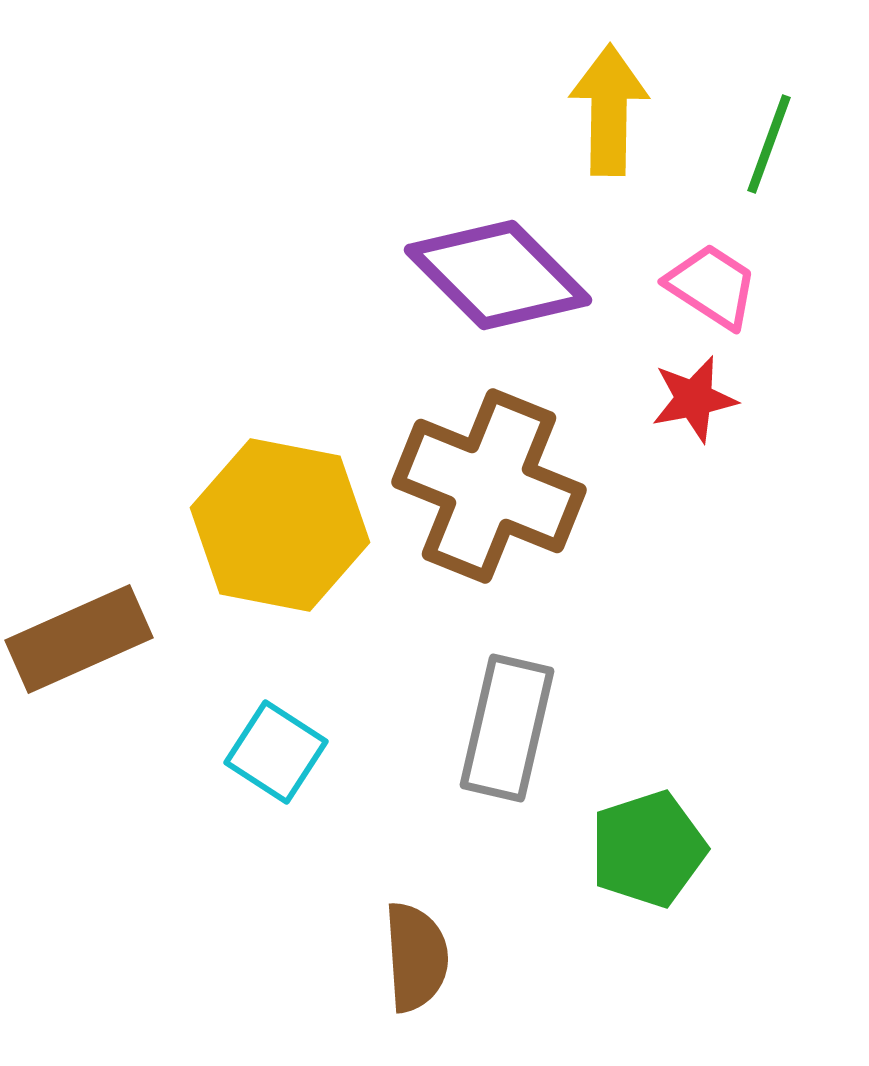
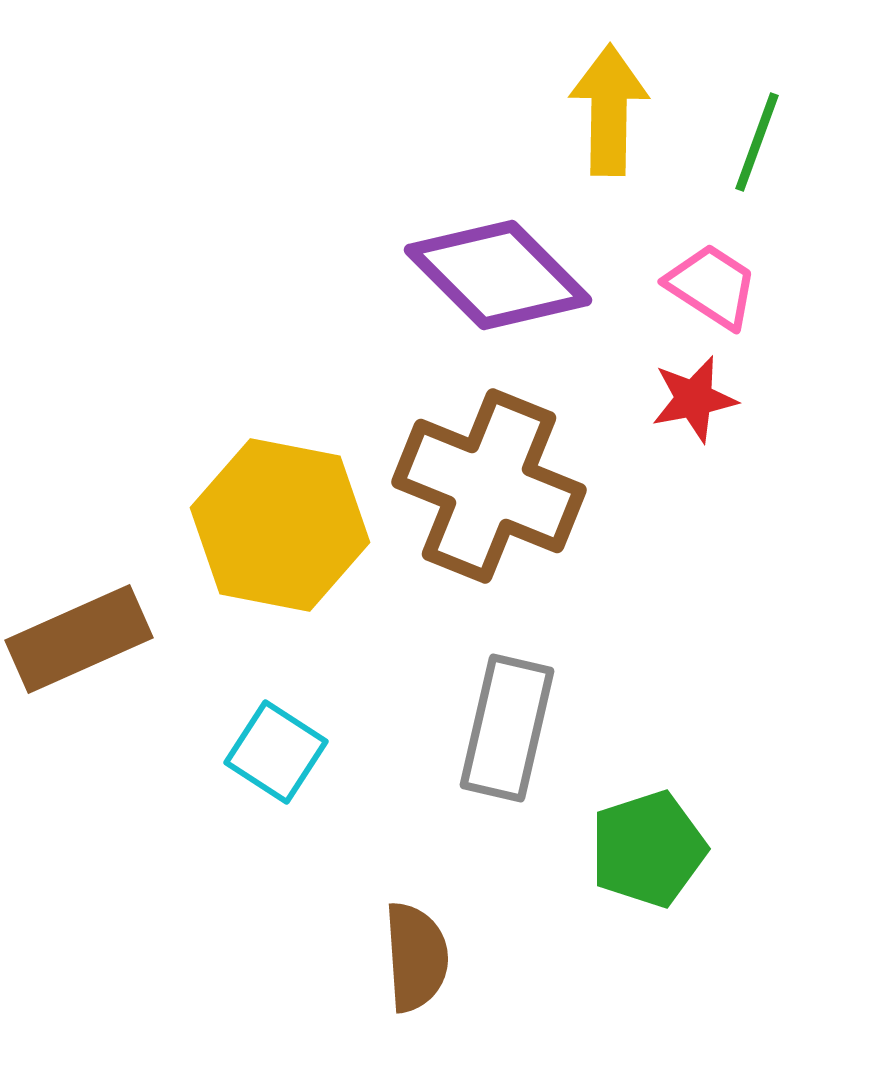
green line: moved 12 px left, 2 px up
